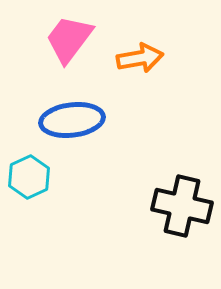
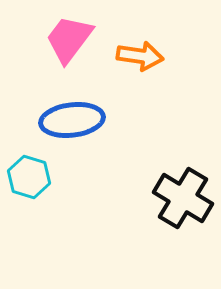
orange arrow: moved 2 px up; rotated 18 degrees clockwise
cyan hexagon: rotated 18 degrees counterclockwise
black cross: moved 1 px right, 8 px up; rotated 18 degrees clockwise
